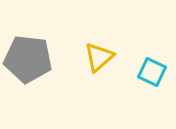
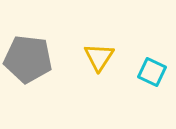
yellow triangle: rotated 16 degrees counterclockwise
